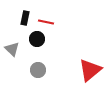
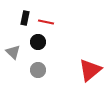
black circle: moved 1 px right, 3 px down
gray triangle: moved 1 px right, 3 px down
